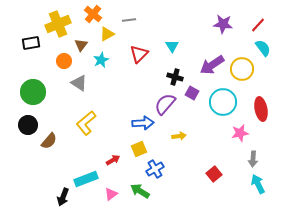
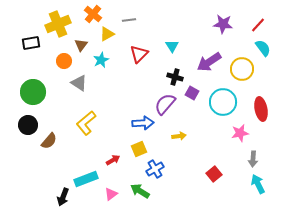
purple arrow: moved 3 px left, 3 px up
